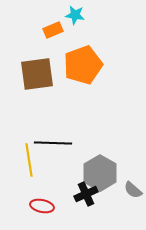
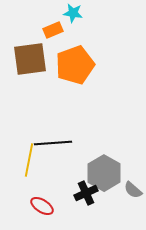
cyan star: moved 2 px left, 2 px up
orange pentagon: moved 8 px left
brown square: moved 7 px left, 15 px up
black line: rotated 6 degrees counterclockwise
yellow line: rotated 20 degrees clockwise
gray hexagon: moved 4 px right
black cross: moved 1 px up
red ellipse: rotated 20 degrees clockwise
